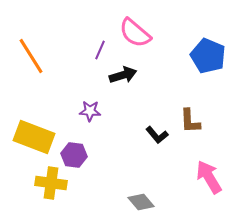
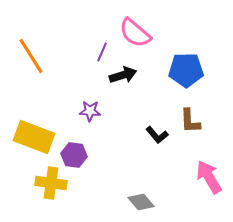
purple line: moved 2 px right, 2 px down
blue pentagon: moved 22 px left, 14 px down; rotated 24 degrees counterclockwise
